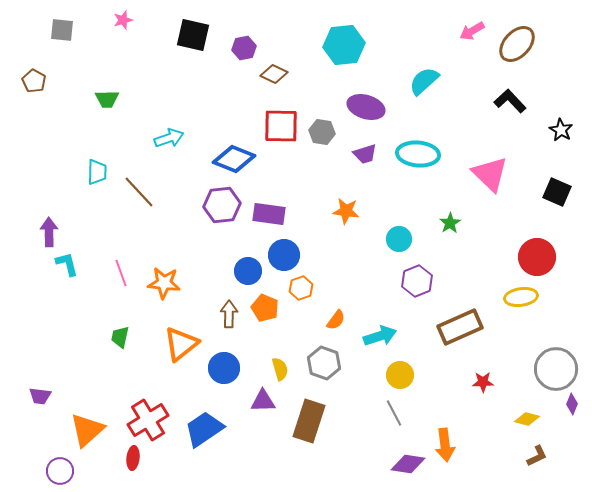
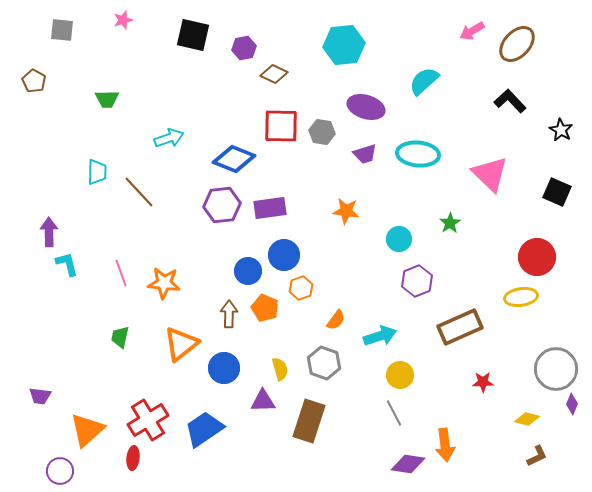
purple rectangle at (269, 214): moved 1 px right, 6 px up; rotated 16 degrees counterclockwise
